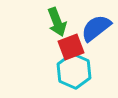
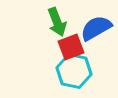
blue semicircle: rotated 8 degrees clockwise
cyan hexagon: rotated 12 degrees counterclockwise
